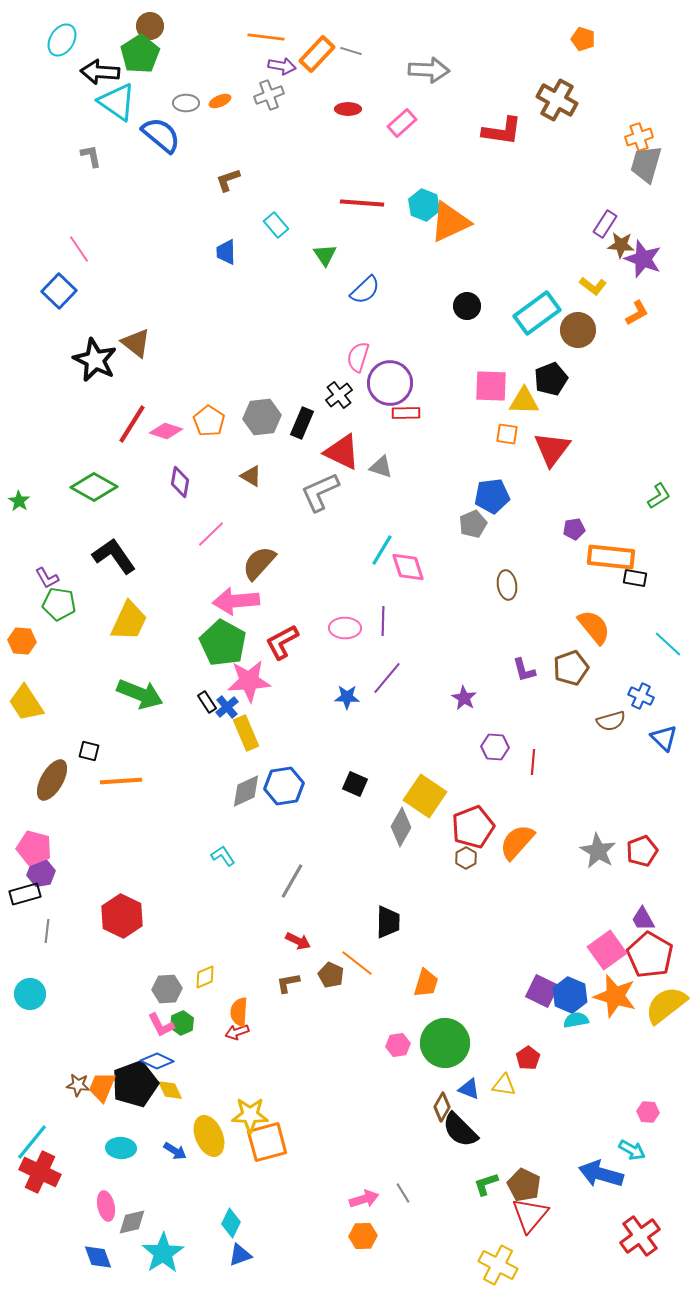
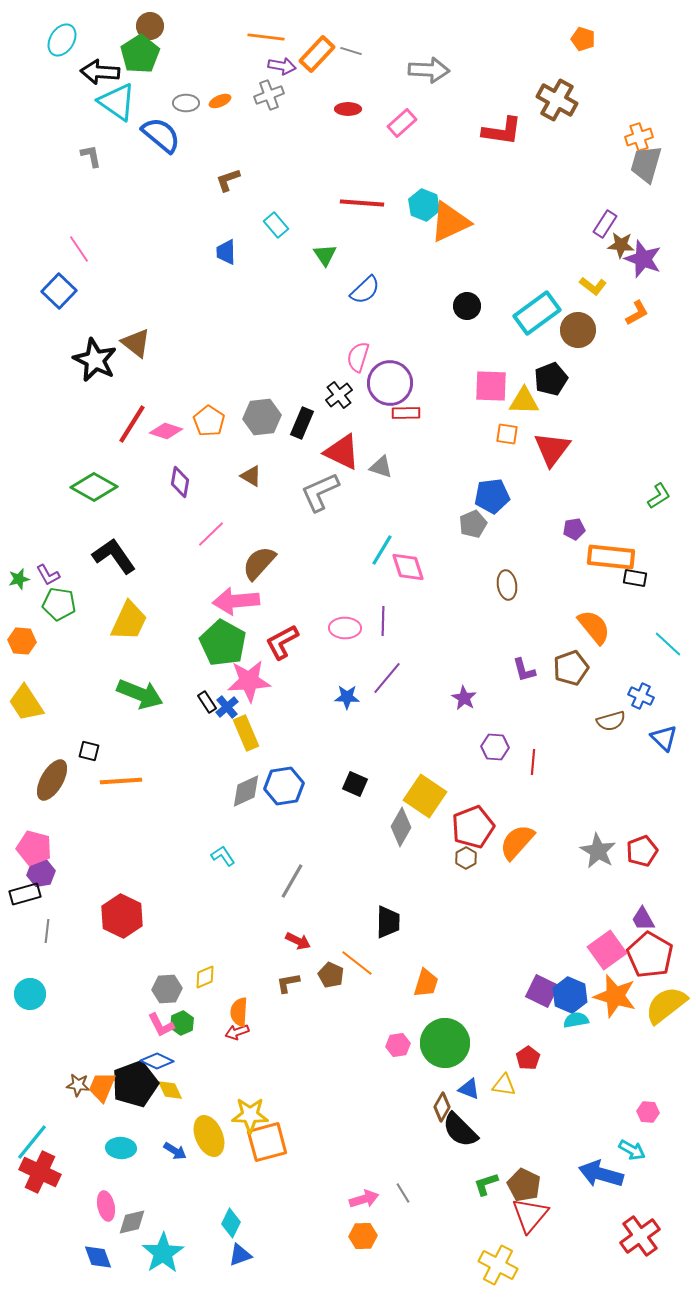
green star at (19, 501): moved 78 px down; rotated 25 degrees clockwise
purple L-shape at (47, 578): moved 1 px right, 3 px up
